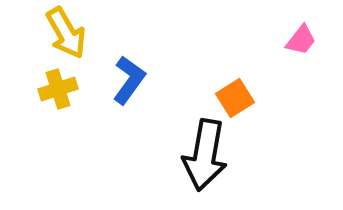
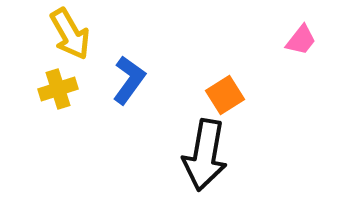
yellow arrow: moved 4 px right, 1 px down
orange square: moved 10 px left, 3 px up
